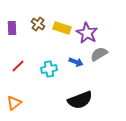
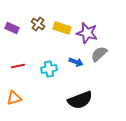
purple rectangle: rotated 64 degrees counterclockwise
purple star: rotated 15 degrees counterclockwise
gray semicircle: rotated 12 degrees counterclockwise
red line: rotated 32 degrees clockwise
orange triangle: moved 5 px up; rotated 21 degrees clockwise
